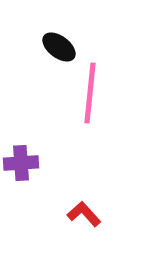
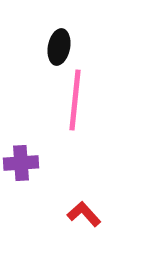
black ellipse: rotated 64 degrees clockwise
pink line: moved 15 px left, 7 px down
